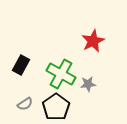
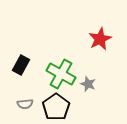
red star: moved 7 px right, 2 px up
gray star: rotated 28 degrees clockwise
gray semicircle: rotated 28 degrees clockwise
